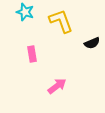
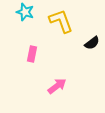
black semicircle: rotated 14 degrees counterclockwise
pink rectangle: rotated 21 degrees clockwise
